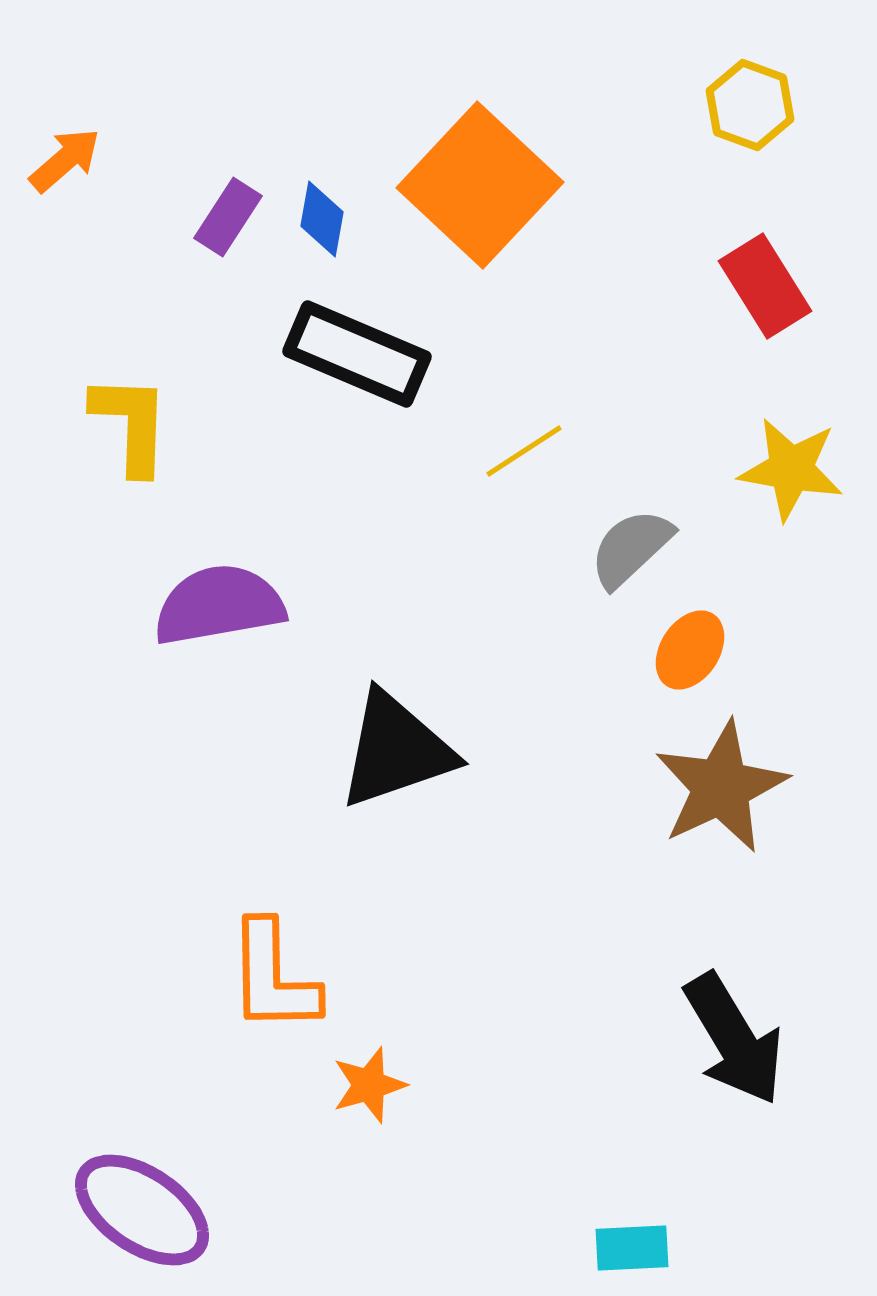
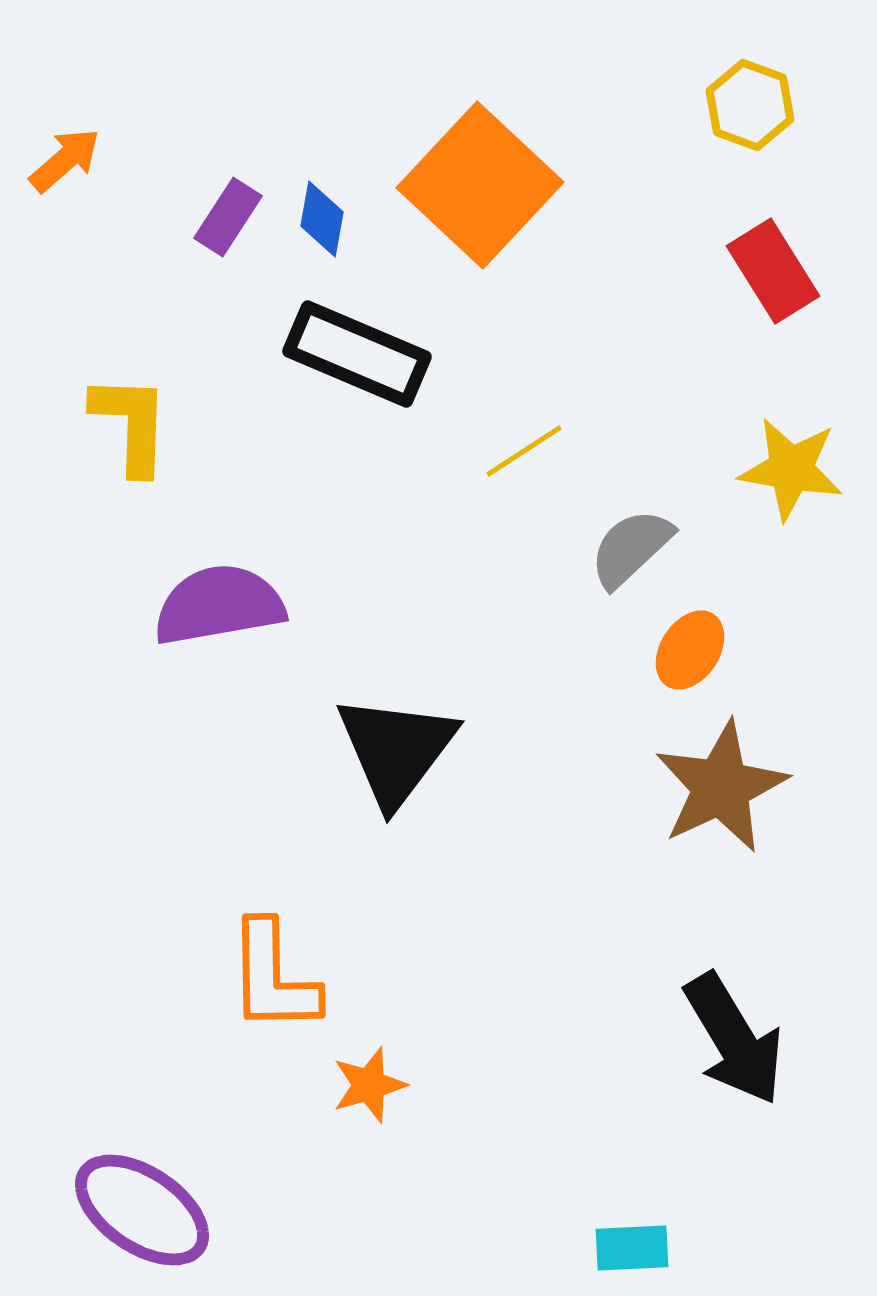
red rectangle: moved 8 px right, 15 px up
black triangle: rotated 34 degrees counterclockwise
